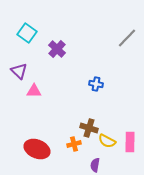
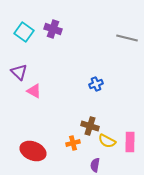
cyan square: moved 3 px left, 1 px up
gray line: rotated 60 degrees clockwise
purple cross: moved 4 px left, 20 px up; rotated 24 degrees counterclockwise
purple triangle: moved 1 px down
blue cross: rotated 32 degrees counterclockwise
pink triangle: rotated 28 degrees clockwise
brown cross: moved 1 px right, 2 px up
orange cross: moved 1 px left, 1 px up
red ellipse: moved 4 px left, 2 px down
